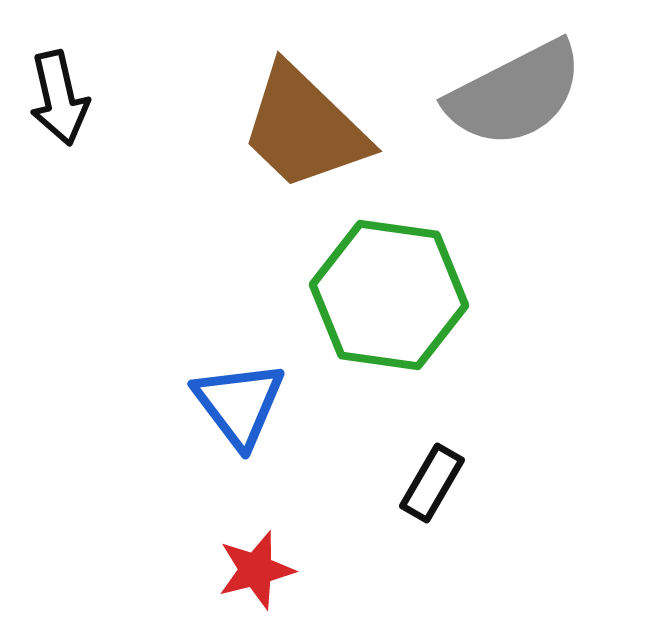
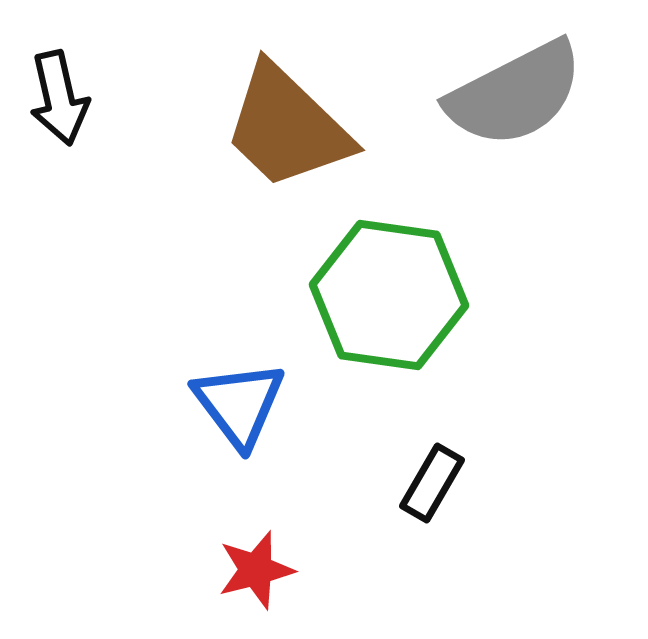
brown trapezoid: moved 17 px left, 1 px up
